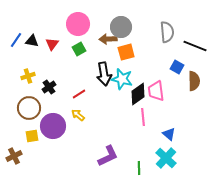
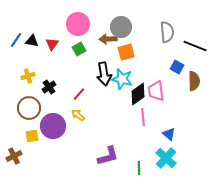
red line: rotated 16 degrees counterclockwise
purple L-shape: rotated 10 degrees clockwise
